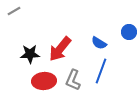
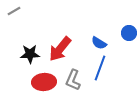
blue circle: moved 1 px down
blue line: moved 1 px left, 3 px up
red ellipse: moved 1 px down
